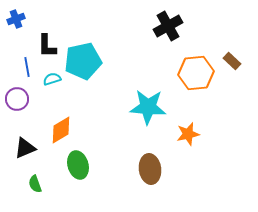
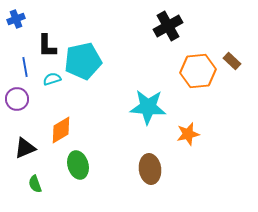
blue line: moved 2 px left
orange hexagon: moved 2 px right, 2 px up
